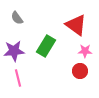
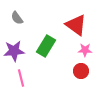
pink star: moved 1 px up
red circle: moved 1 px right
pink line: moved 3 px right
